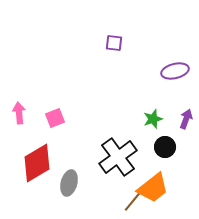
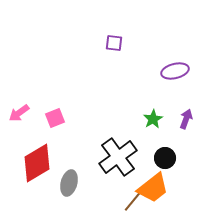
pink arrow: rotated 120 degrees counterclockwise
green star: rotated 12 degrees counterclockwise
black circle: moved 11 px down
